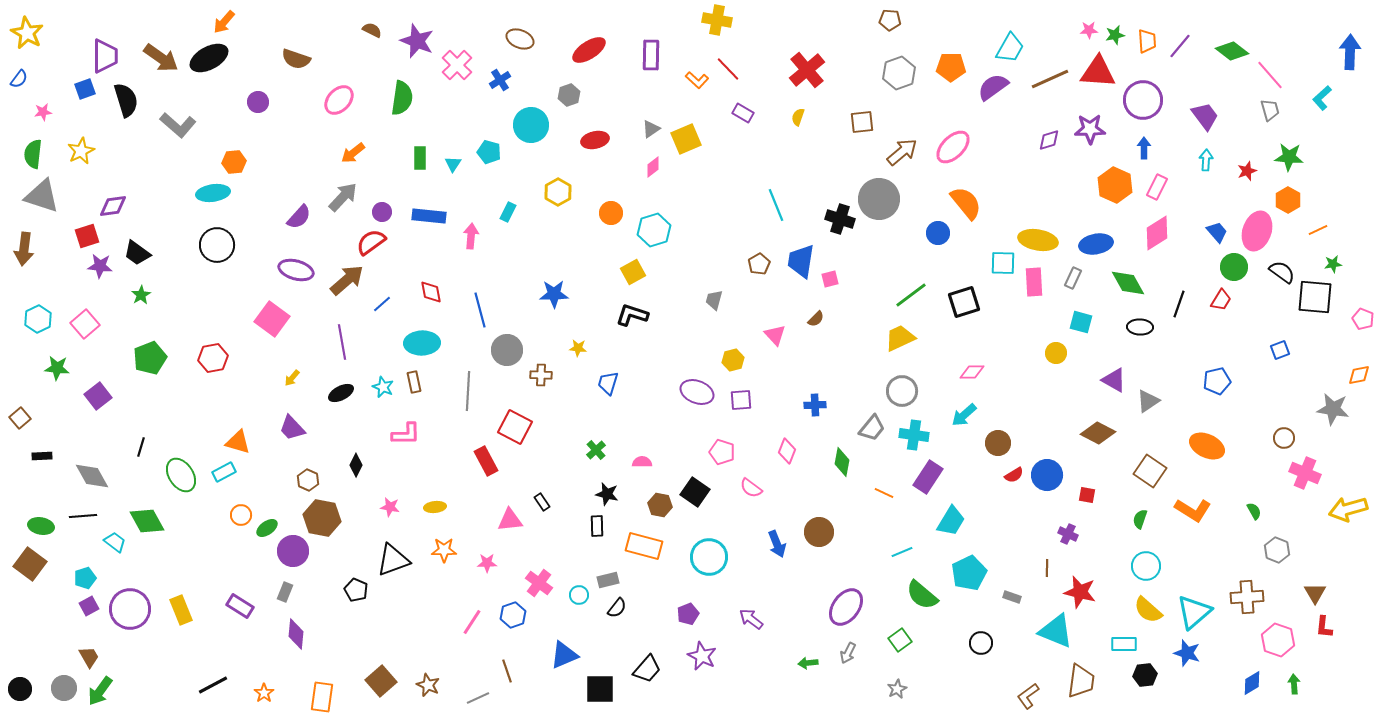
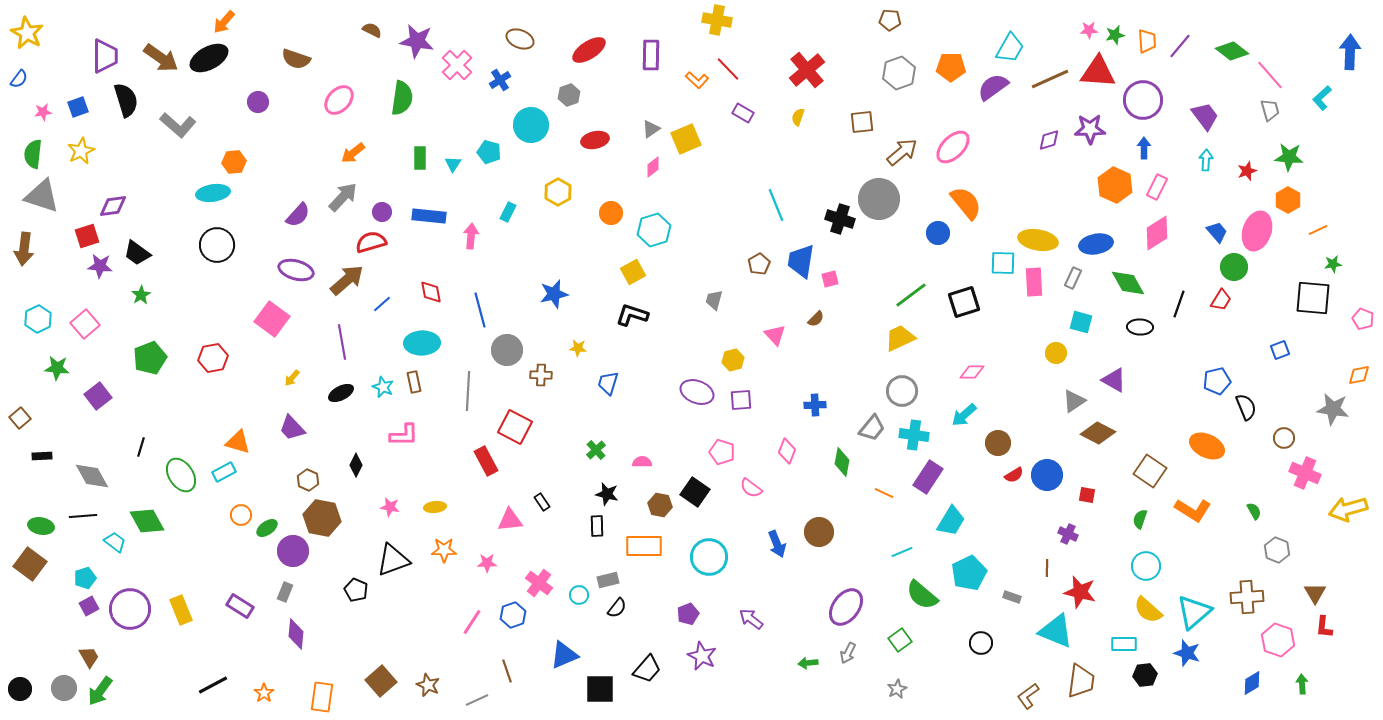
purple star at (417, 41): rotated 12 degrees counterclockwise
blue square at (85, 89): moved 7 px left, 18 px down
purple semicircle at (299, 217): moved 1 px left, 2 px up
red semicircle at (371, 242): rotated 20 degrees clockwise
black semicircle at (1282, 272): moved 36 px left, 135 px down; rotated 32 degrees clockwise
blue star at (554, 294): rotated 12 degrees counterclockwise
black square at (1315, 297): moved 2 px left, 1 px down
gray triangle at (1148, 401): moved 74 px left
pink L-shape at (406, 434): moved 2 px left, 1 px down
orange rectangle at (644, 546): rotated 15 degrees counterclockwise
green arrow at (1294, 684): moved 8 px right
gray line at (478, 698): moved 1 px left, 2 px down
